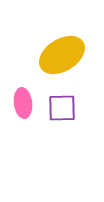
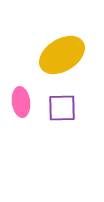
pink ellipse: moved 2 px left, 1 px up
